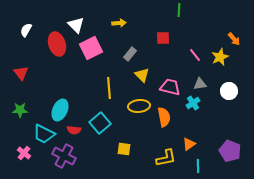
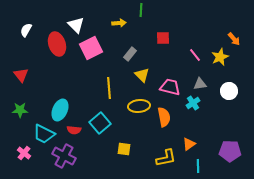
green line: moved 38 px left
red triangle: moved 2 px down
purple pentagon: rotated 20 degrees counterclockwise
